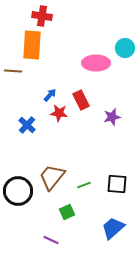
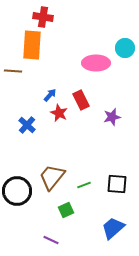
red cross: moved 1 px right, 1 px down
red star: rotated 18 degrees clockwise
black circle: moved 1 px left
green square: moved 1 px left, 2 px up
